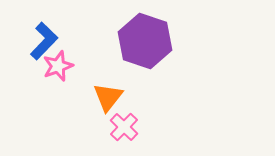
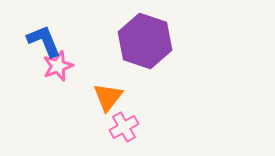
blue L-shape: rotated 66 degrees counterclockwise
pink cross: rotated 16 degrees clockwise
